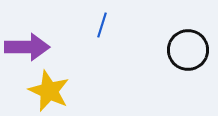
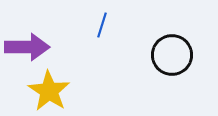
black circle: moved 16 px left, 5 px down
yellow star: rotated 9 degrees clockwise
